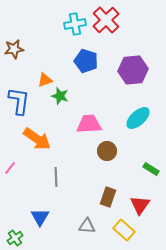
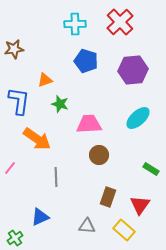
red cross: moved 14 px right, 2 px down
cyan cross: rotated 10 degrees clockwise
green star: moved 8 px down
brown circle: moved 8 px left, 4 px down
blue triangle: rotated 36 degrees clockwise
